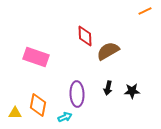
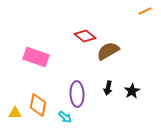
red diamond: rotated 50 degrees counterclockwise
black star: rotated 28 degrees counterclockwise
cyan arrow: rotated 64 degrees clockwise
